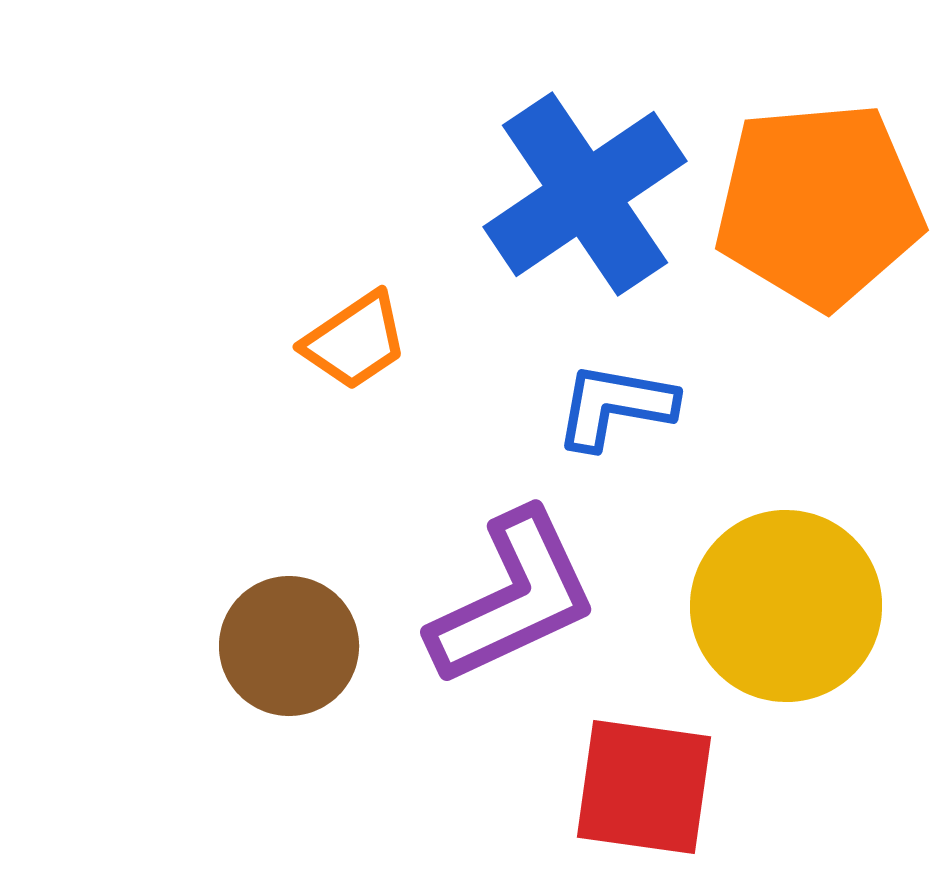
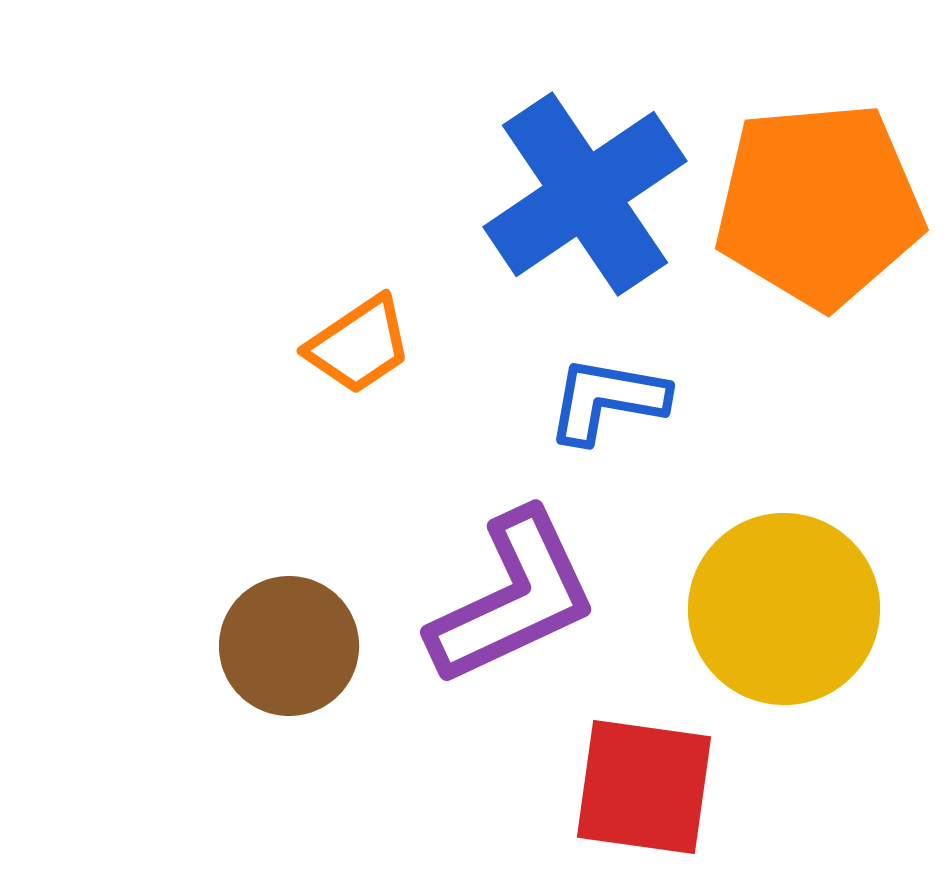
orange trapezoid: moved 4 px right, 4 px down
blue L-shape: moved 8 px left, 6 px up
yellow circle: moved 2 px left, 3 px down
